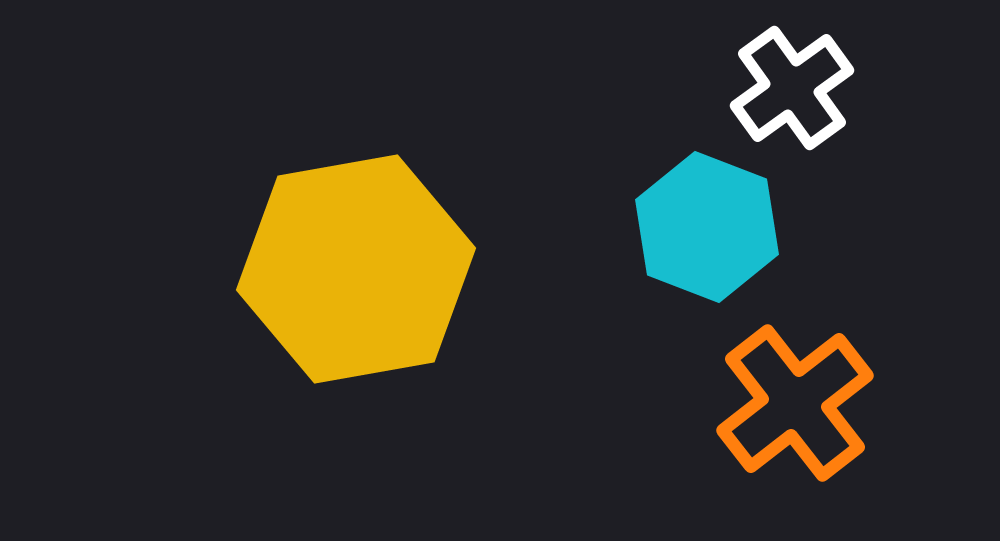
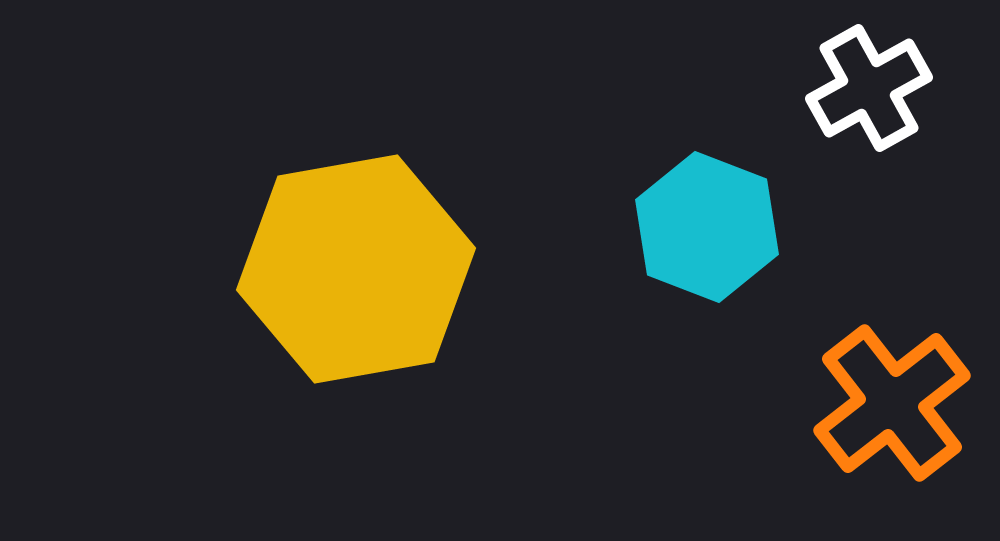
white cross: moved 77 px right; rotated 7 degrees clockwise
orange cross: moved 97 px right
